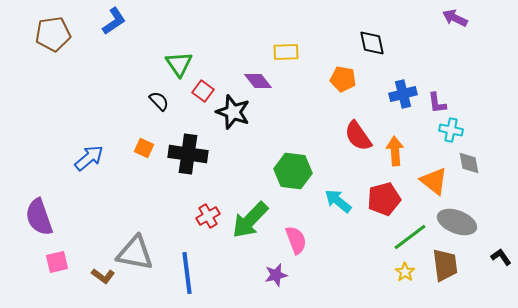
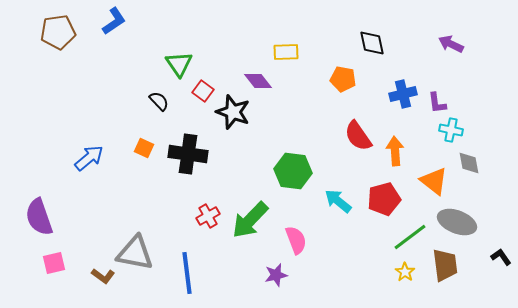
purple arrow: moved 4 px left, 26 px down
brown pentagon: moved 5 px right, 2 px up
pink square: moved 3 px left, 1 px down
